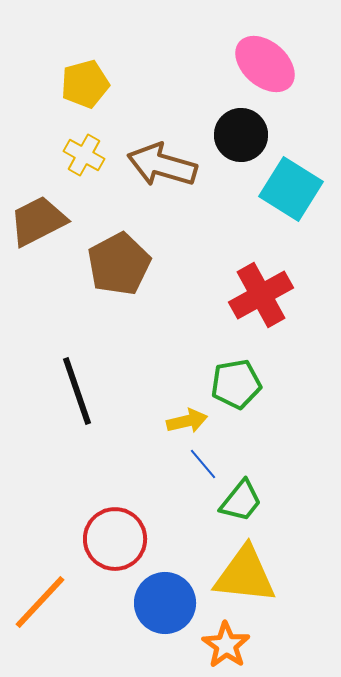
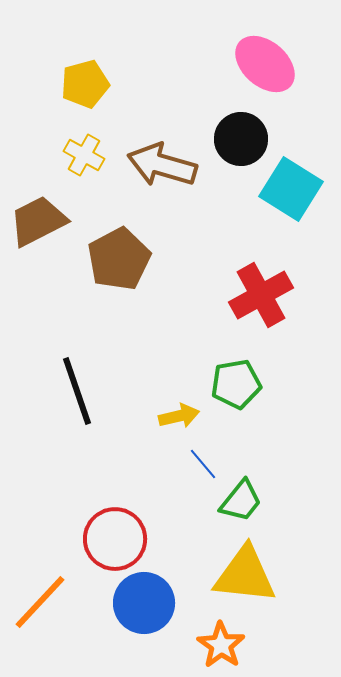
black circle: moved 4 px down
brown pentagon: moved 5 px up
yellow arrow: moved 8 px left, 5 px up
blue circle: moved 21 px left
orange star: moved 5 px left
